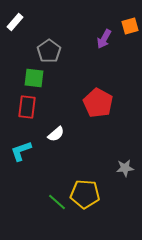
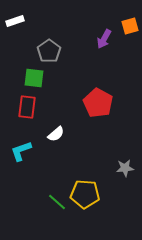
white rectangle: moved 1 px up; rotated 30 degrees clockwise
